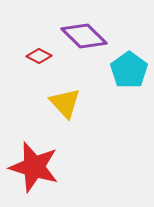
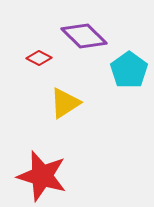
red diamond: moved 2 px down
yellow triangle: rotated 40 degrees clockwise
red star: moved 8 px right, 9 px down
